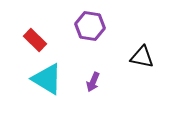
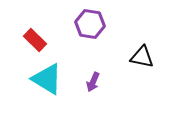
purple hexagon: moved 2 px up
